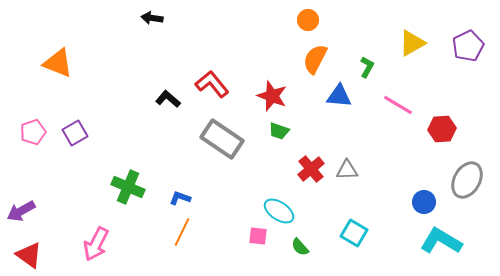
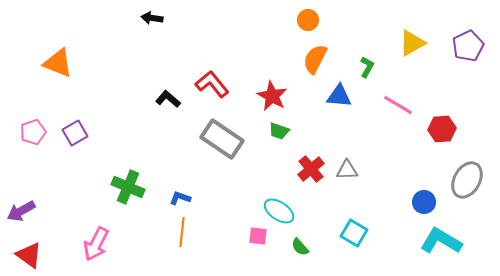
red star: rotated 8 degrees clockwise
orange line: rotated 20 degrees counterclockwise
